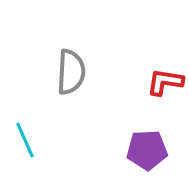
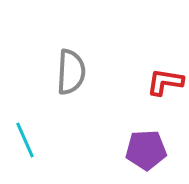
purple pentagon: moved 1 px left
